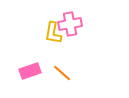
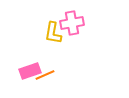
pink cross: moved 2 px right, 1 px up
orange line: moved 17 px left, 2 px down; rotated 66 degrees counterclockwise
